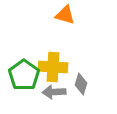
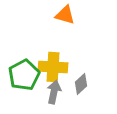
green pentagon: rotated 8 degrees clockwise
gray diamond: rotated 30 degrees clockwise
gray arrow: rotated 105 degrees clockwise
